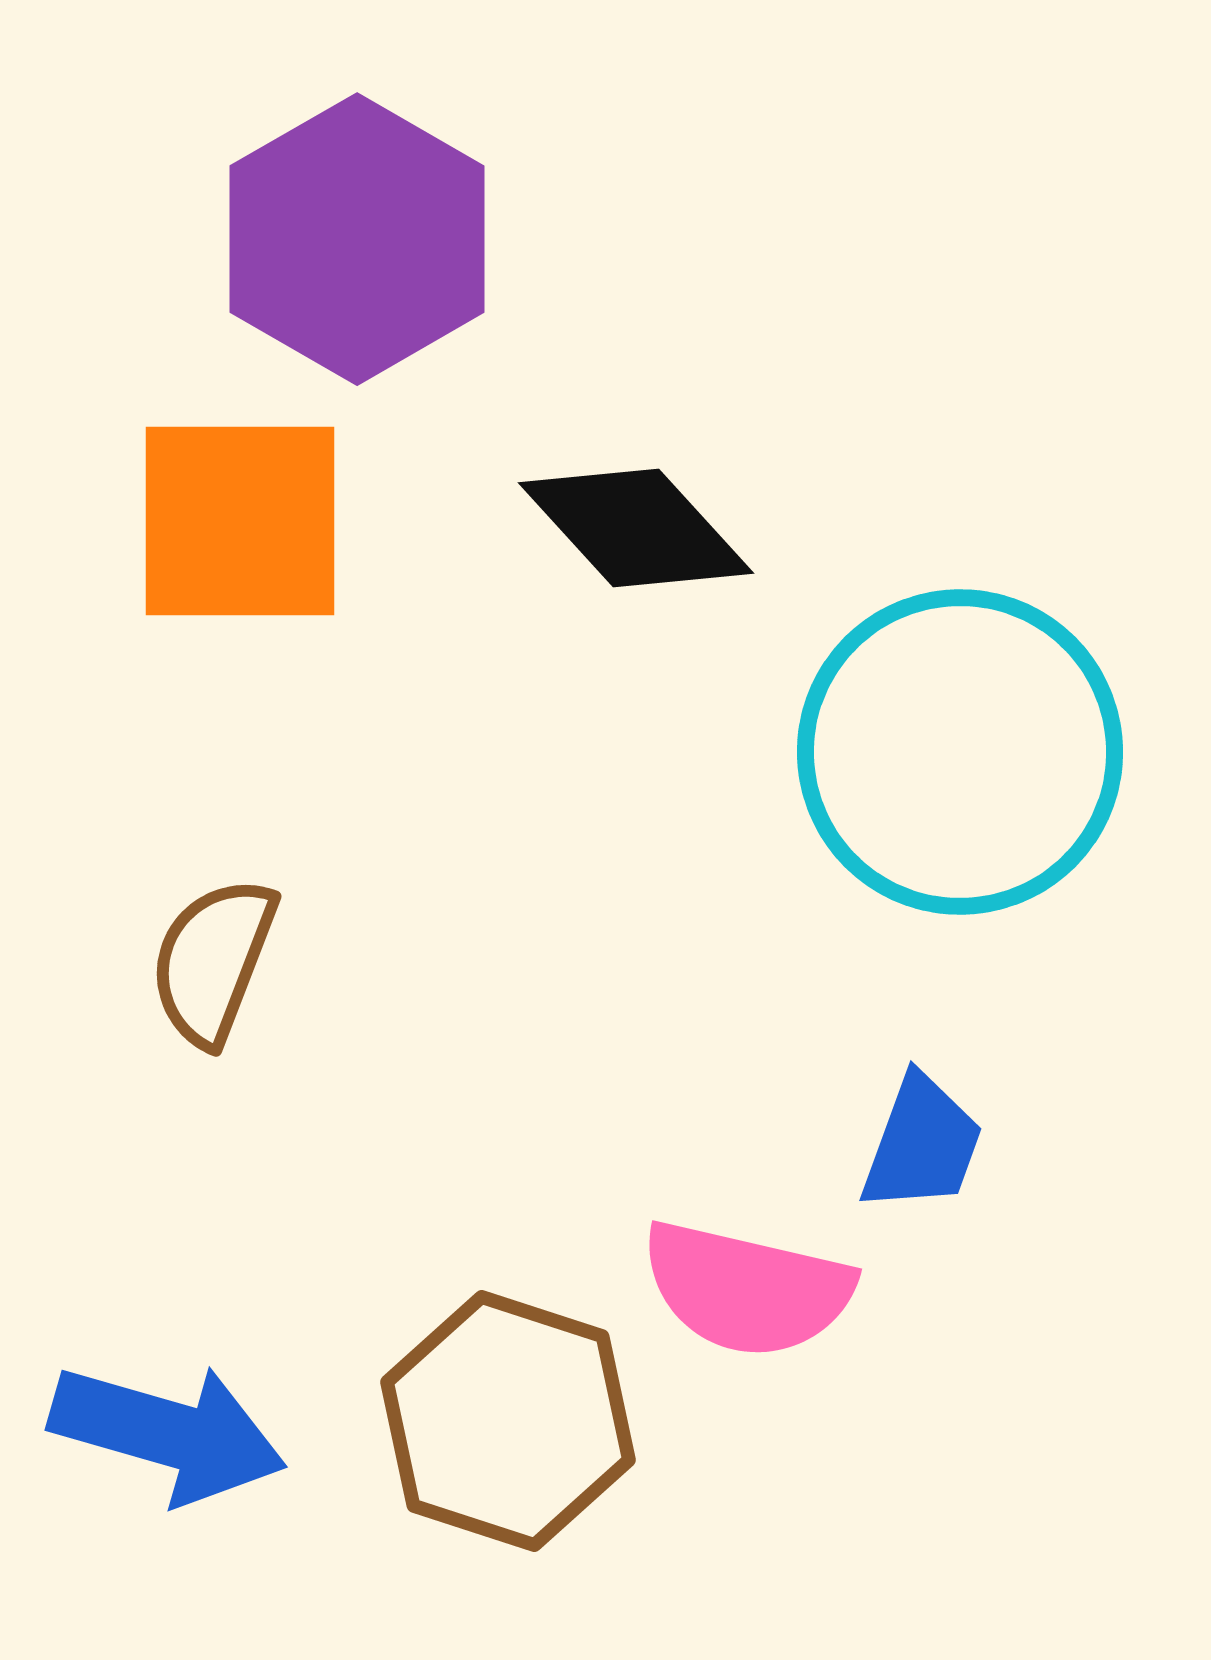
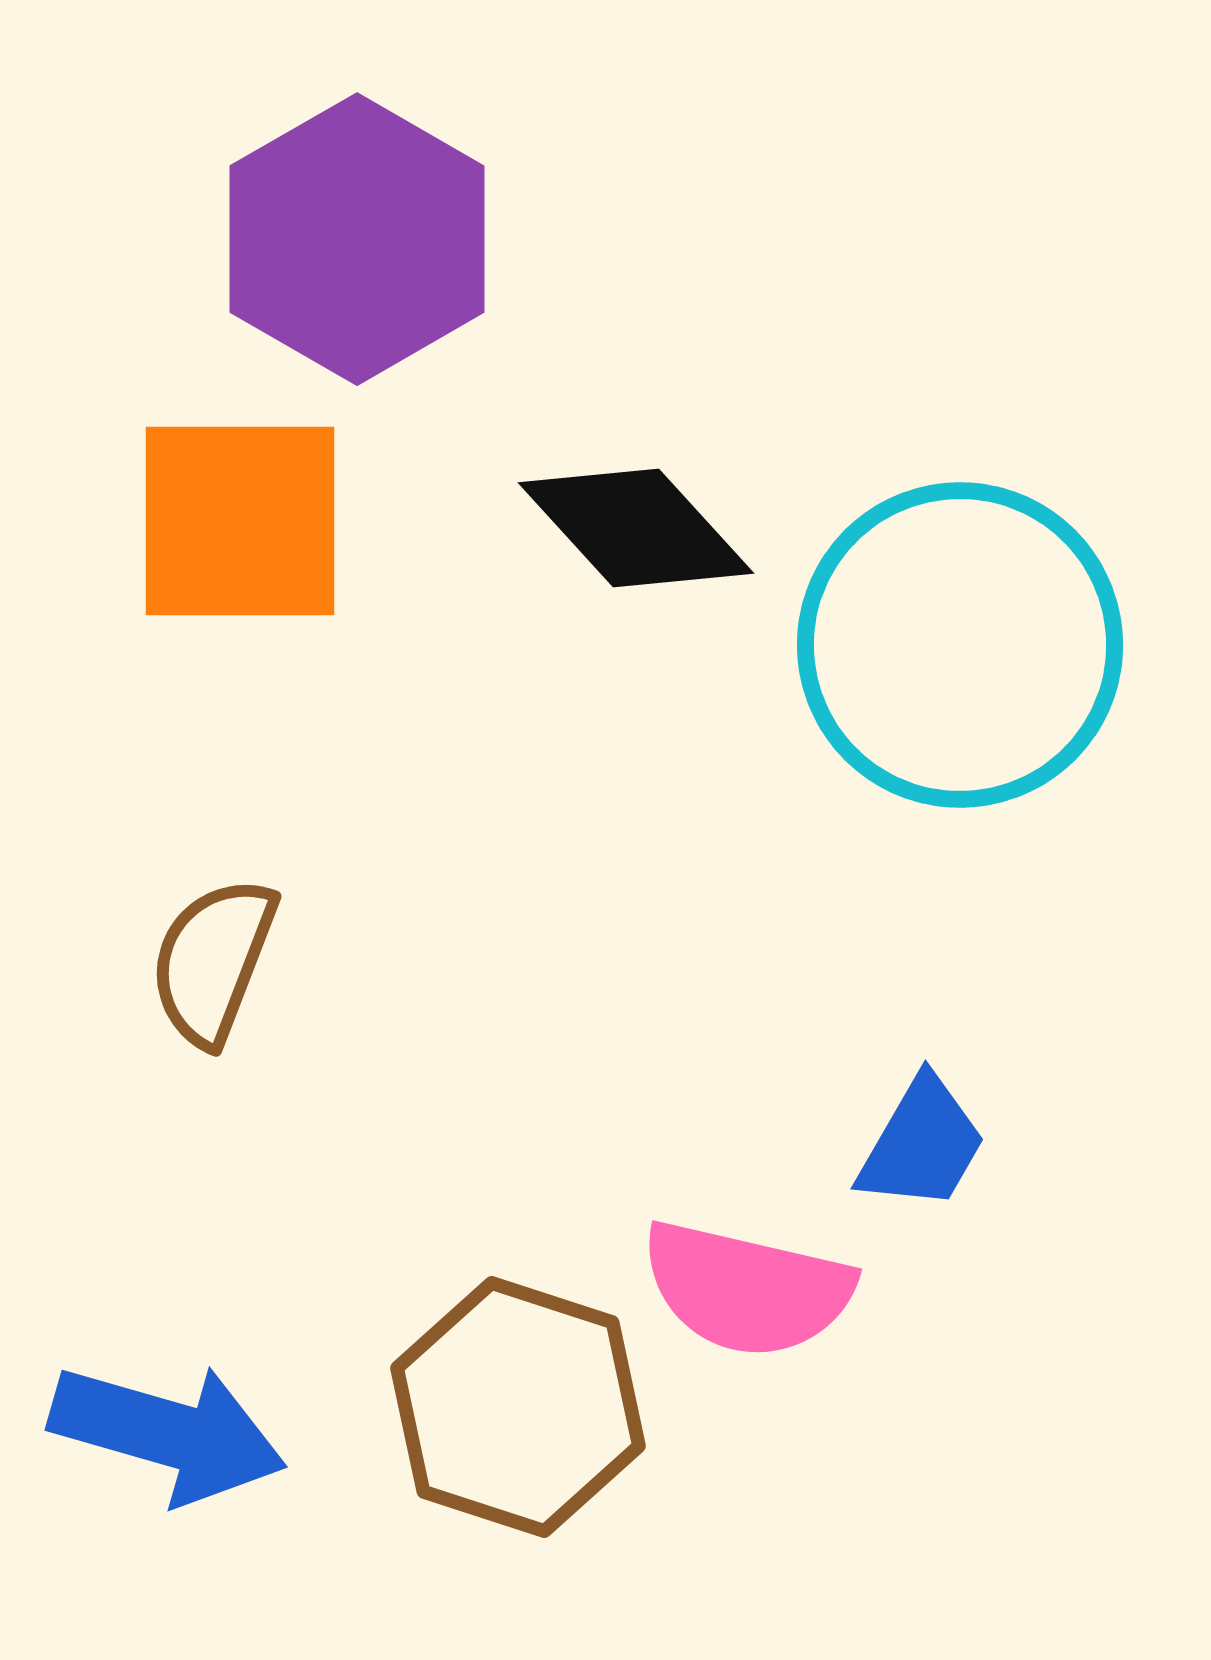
cyan circle: moved 107 px up
blue trapezoid: rotated 10 degrees clockwise
brown hexagon: moved 10 px right, 14 px up
